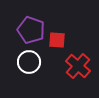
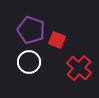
red square: rotated 18 degrees clockwise
red cross: moved 1 px right, 2 px down
